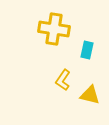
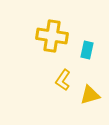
yellow cross: moved 2 px left, 7 px down
yellow triangle: rotated 30 degrees counterclockwise
